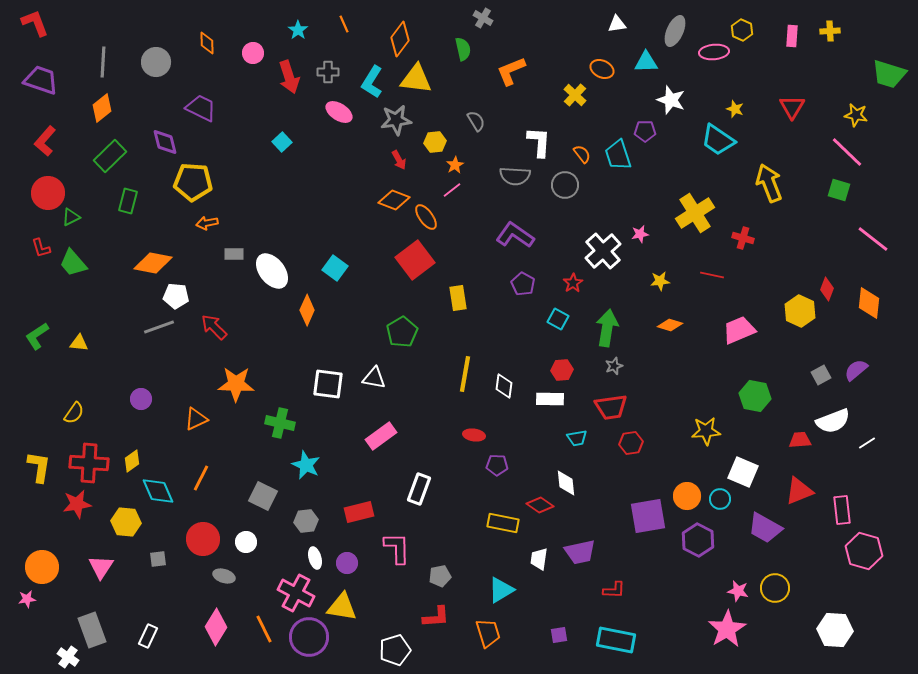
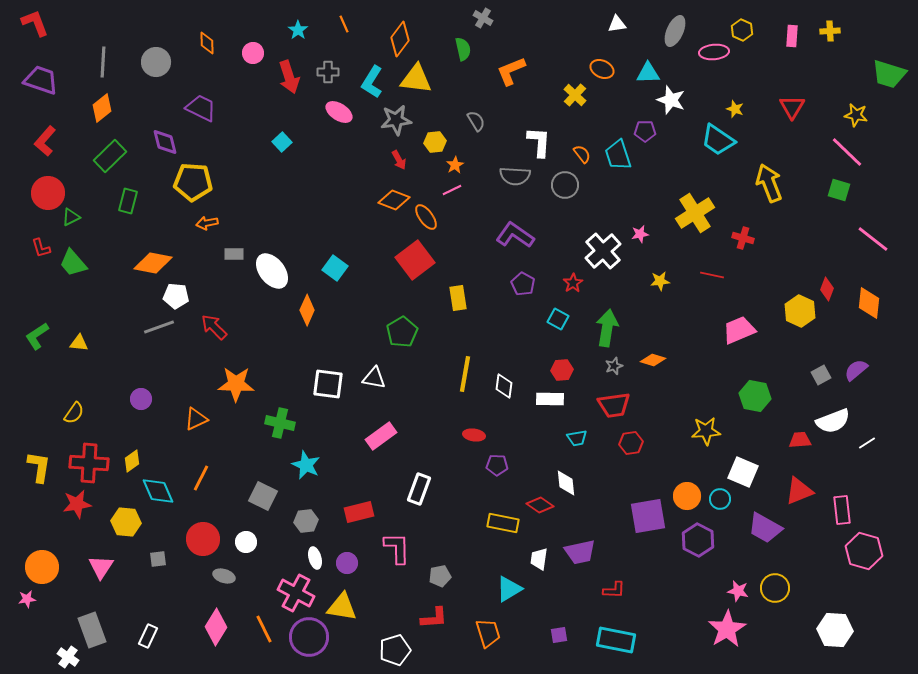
cyan triangle at (646, 62): moved 2 px right, 11 px down
pink line at (452, 190): rotated 12 degrees clockwise
orange diamond at (670, 325): moved 17 px left, 35 px down
red trapezoid at (611, 407): moved 3 px right, 2 px up
cyan triangle at (501, 590): moved 8 px right, 1 px up
red L-shape at (436, 617): moved 2 px left, 1 px down
